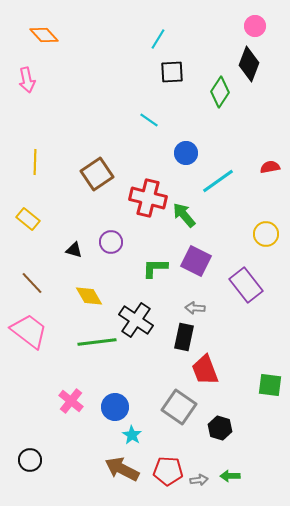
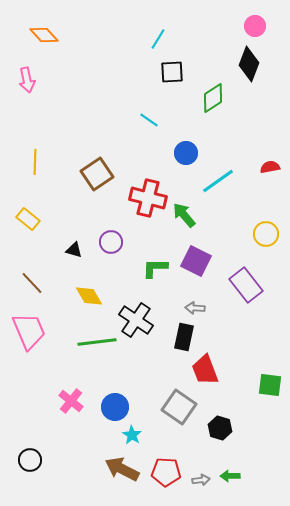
green diamond at (220, 92): moved 7 px left, 6 px down; rotated 24 degrees clockwise
pink trapezoid at (29, 331): rotated 30 degrees clockwise
red pentagon at (168, 471): moved 2 px left, 1 px down
gray arrow at (199, 480): moved 2 px right
